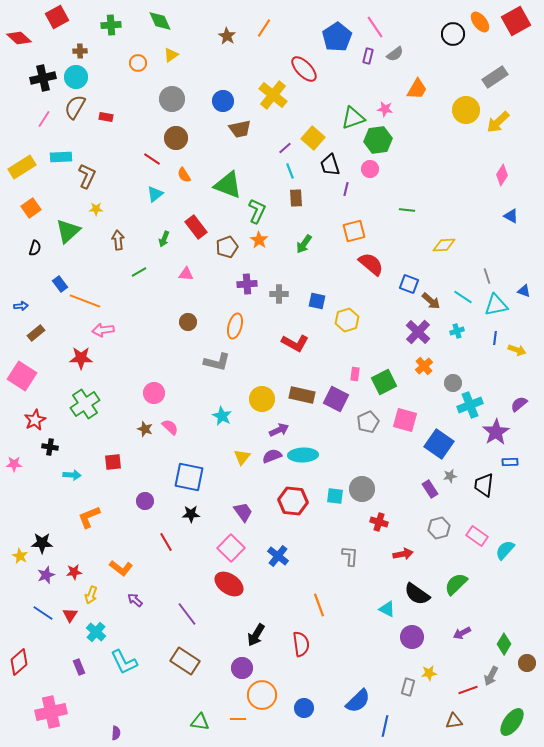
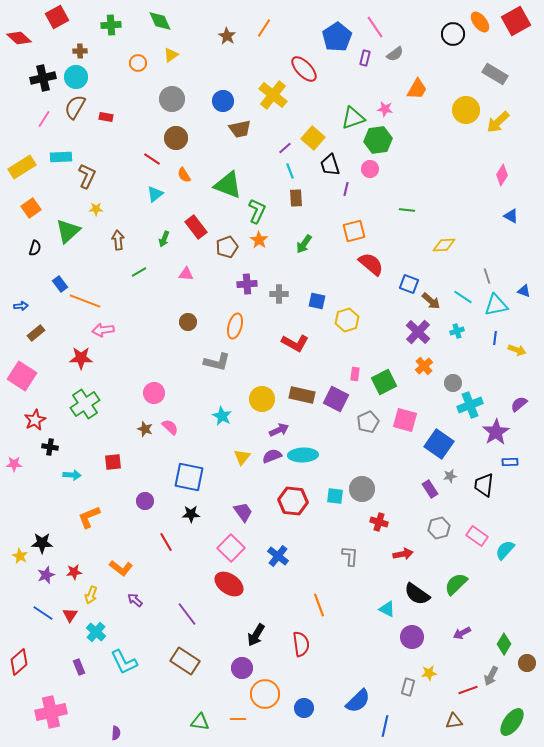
purple rectangle at (368, 56): moved 3 px left, 2 px down
gray rectangle at (495, 77): moved 3 px up; rotated 65 degrees clockwise
orange circle at (262, 695): moved 3 px right, 1 px up
